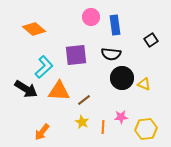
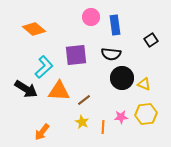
yellow hexagon: moved 15 px up
